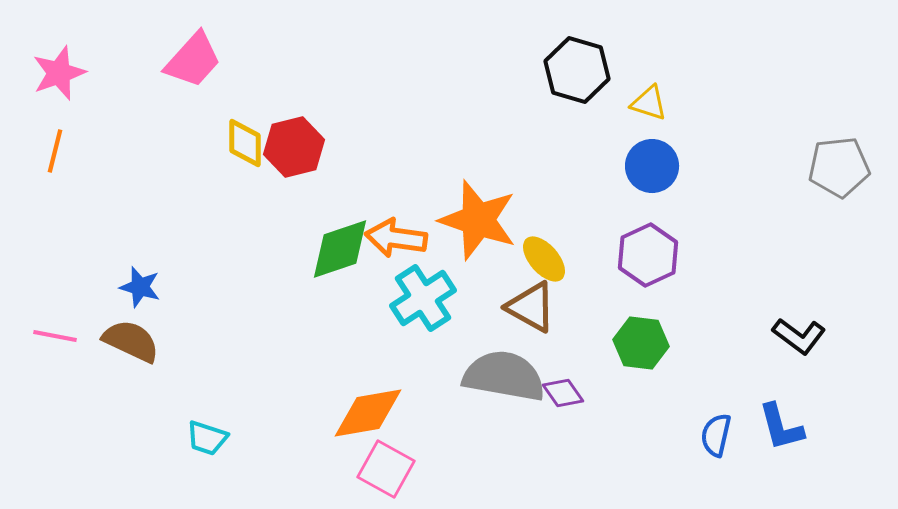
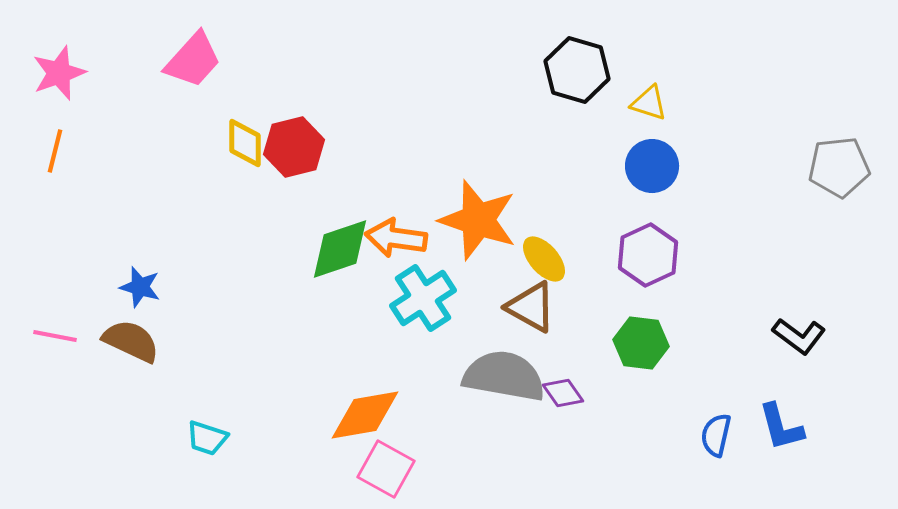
orange diamond: moved 3 px left, 2 px down
